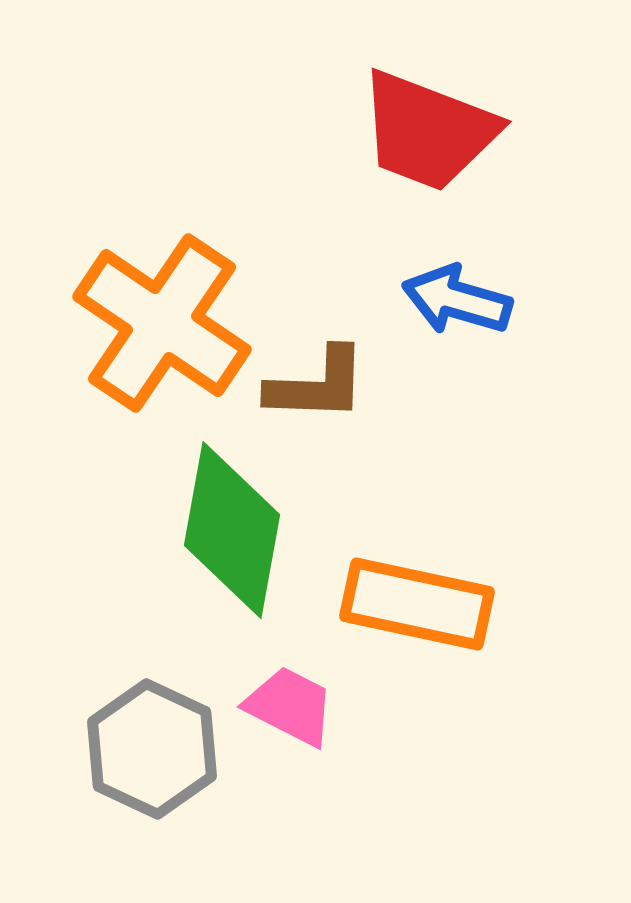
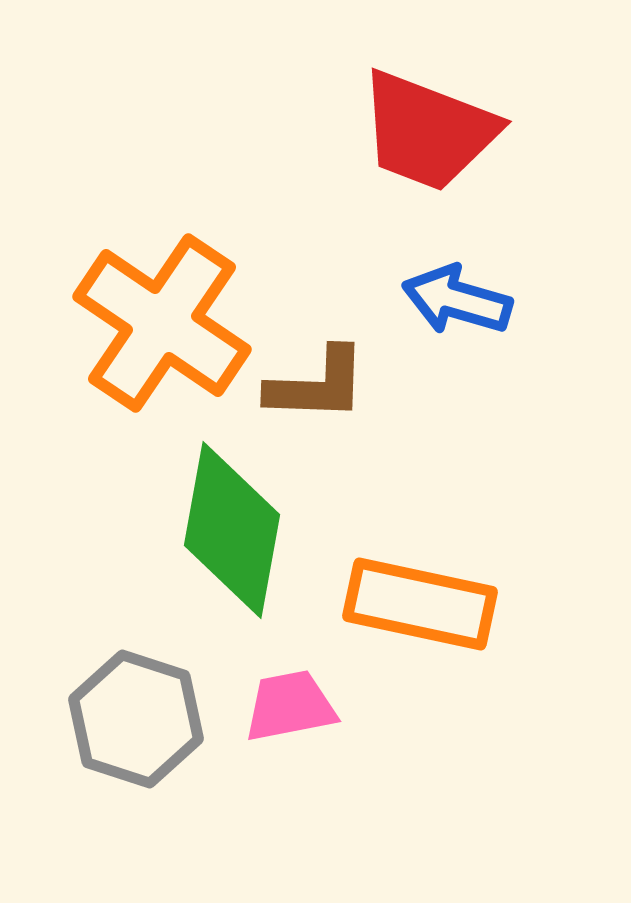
orange rectangle: moved 3 px right
pink trapezoid: rotated 38 degrees counterclockwise
gray hexagon: moved 16 px left, 30 px up; rotated 7 degrees counterclockwise
